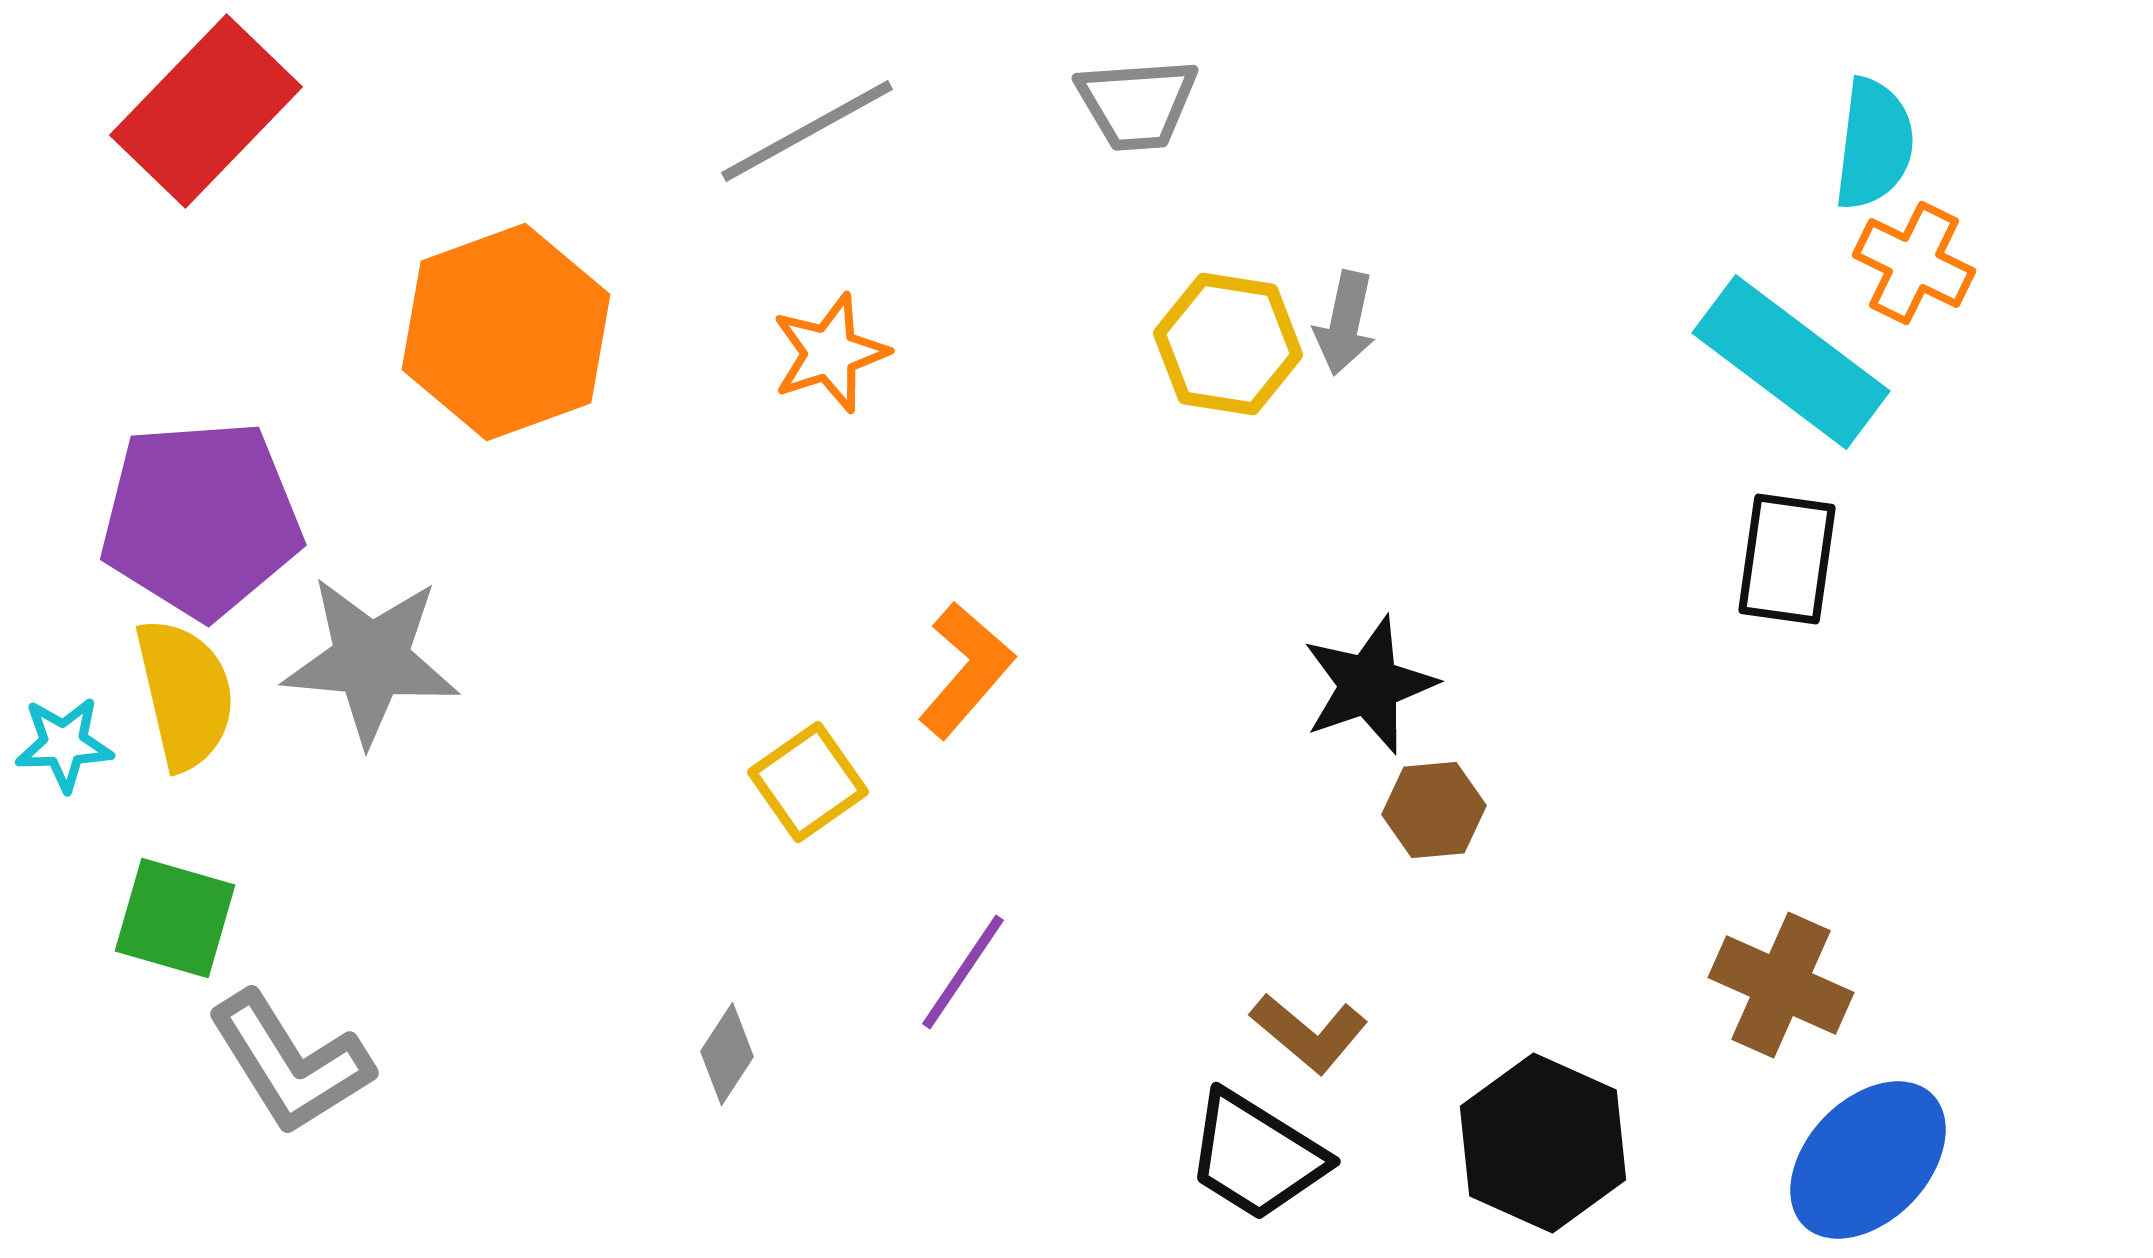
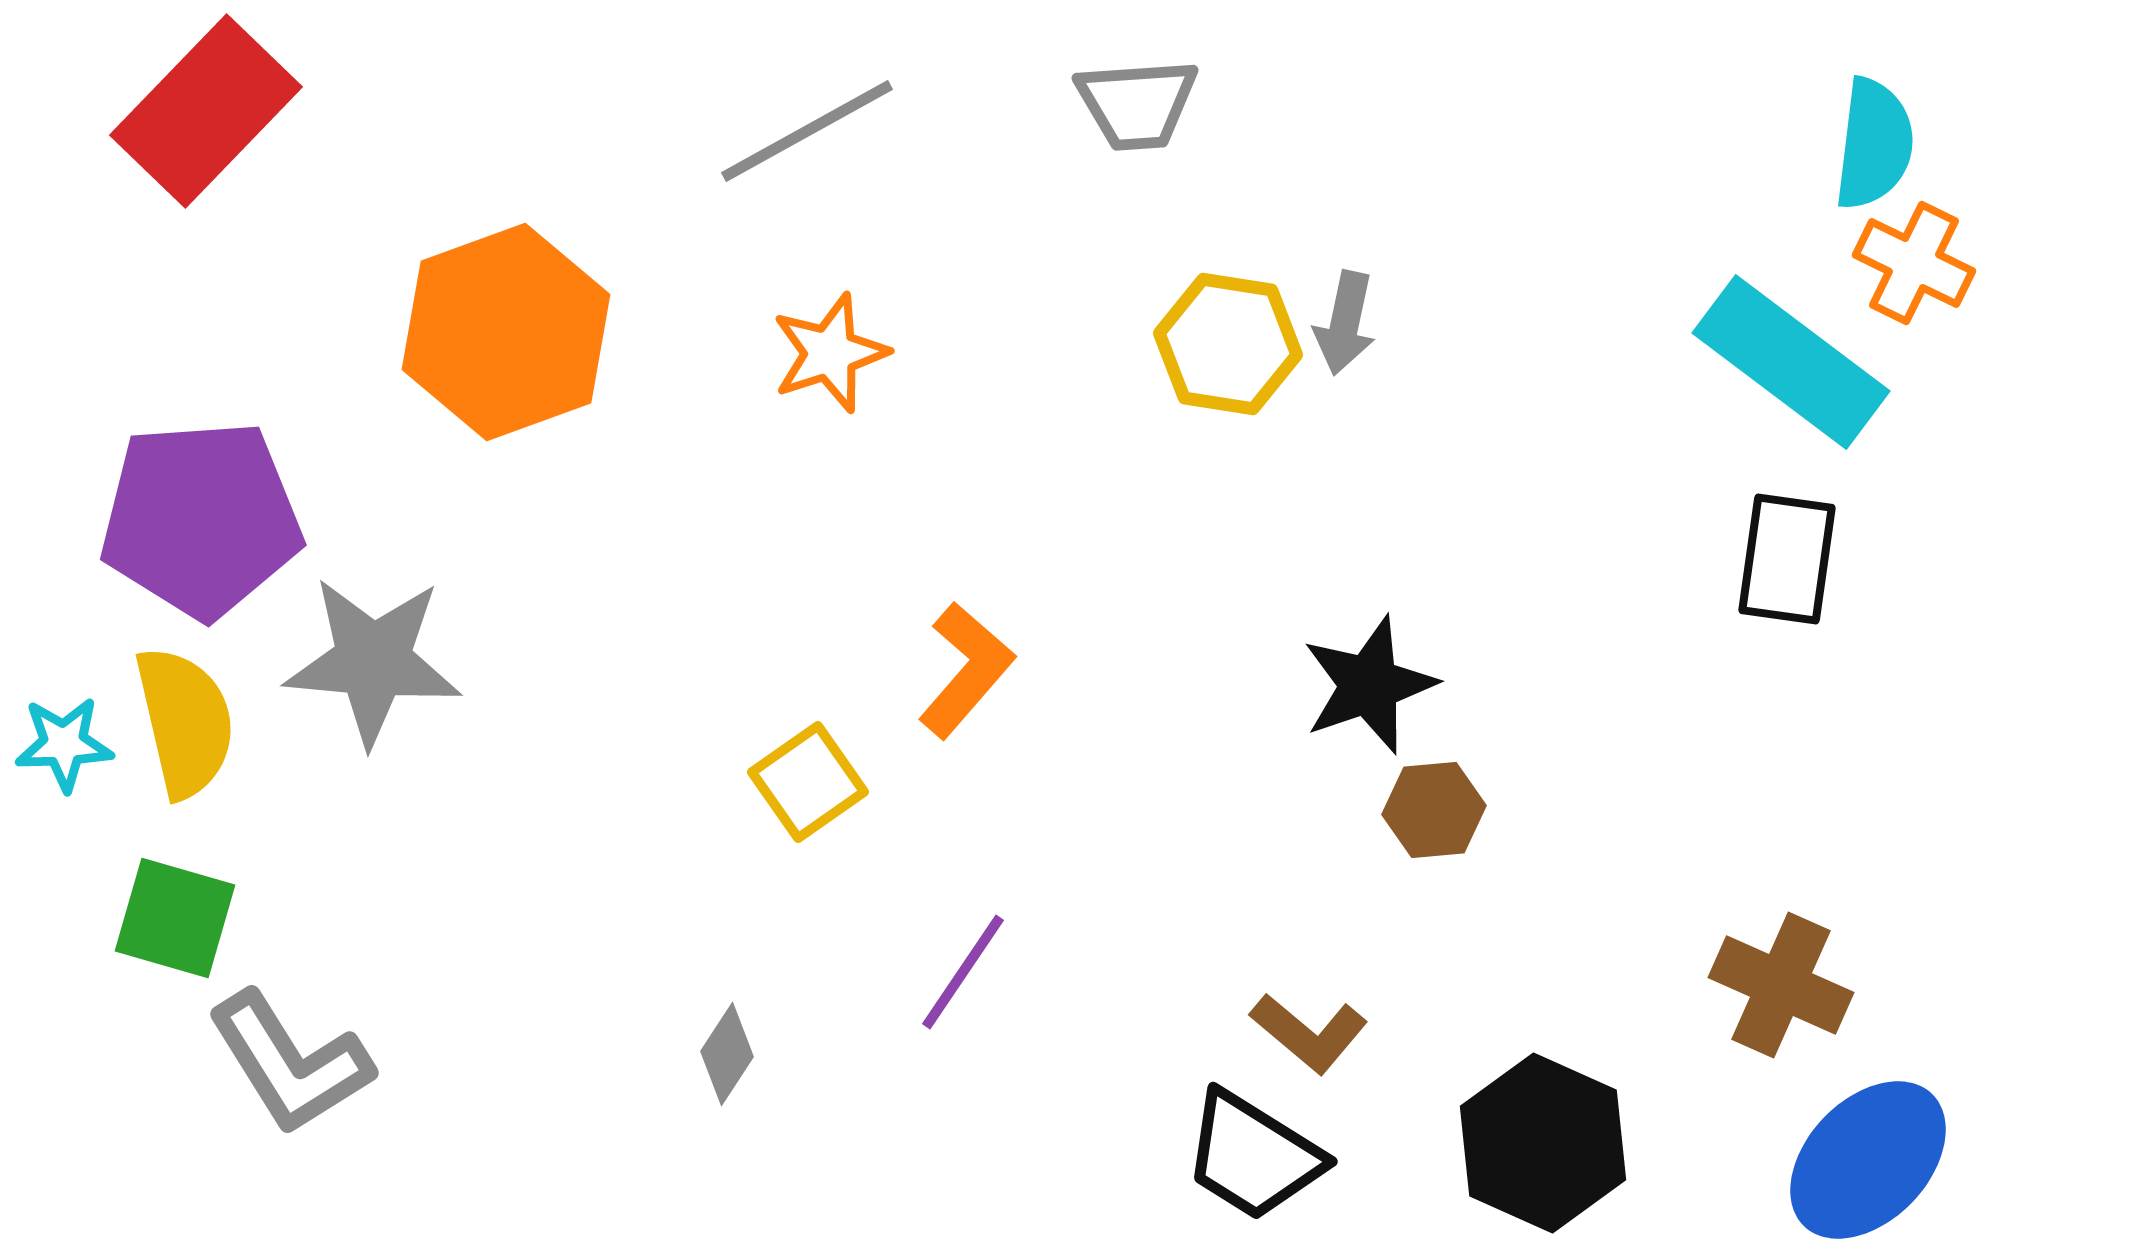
gray star: moved 2 px right, 1 px down
yellow semicircle: moved 28 px down
black trapezoid: moved 3 px left
